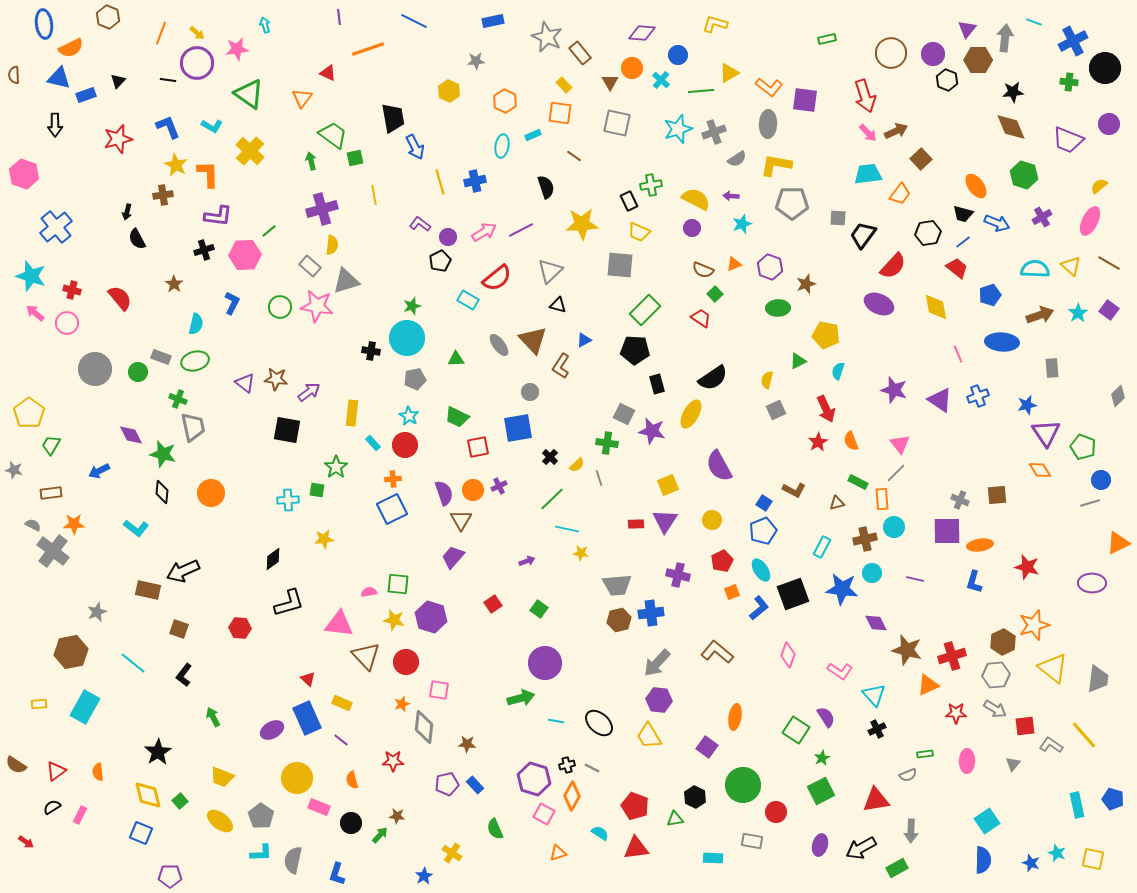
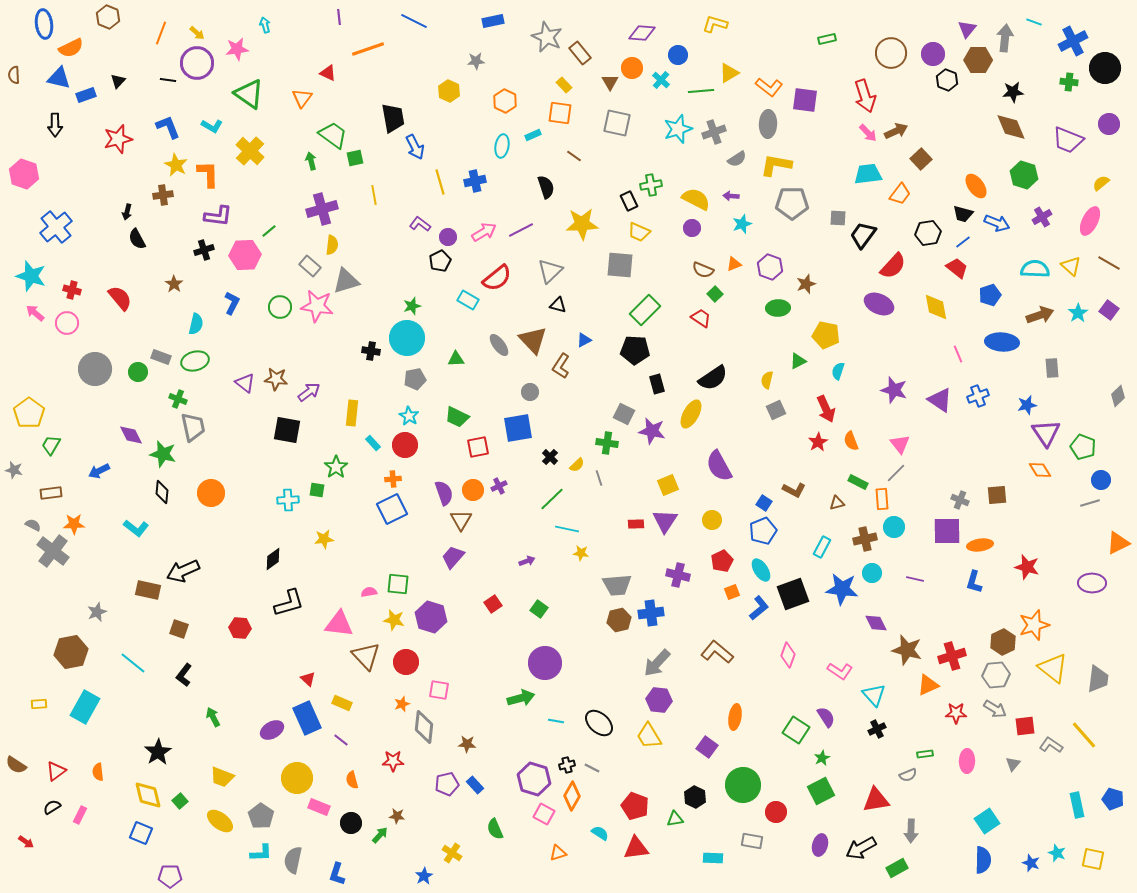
yellow semicircle at (1099, 186): moved 2 px right, 3 px up
